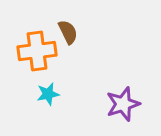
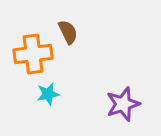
orange cross: moved 4 px left, 3 px down
